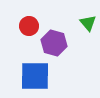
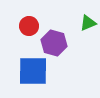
green triangle: rotated 48 degrees clockwise
blue square: moved 2 px left, 5 px up
